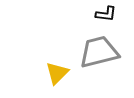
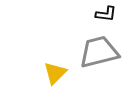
yellow triangle: moved 2 px left
